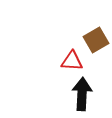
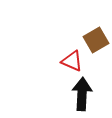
red triangle: rotated 20 degrees clockwise
